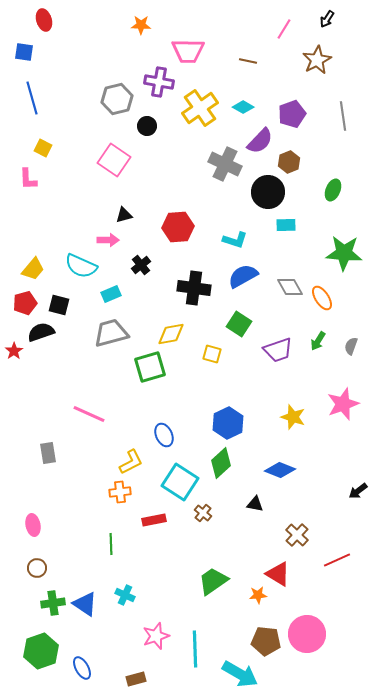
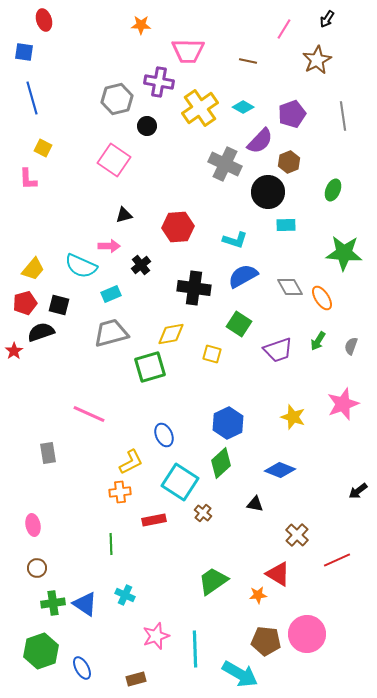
pink arrow at (108, 240): moved 1 px right, 6 px down
